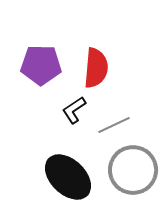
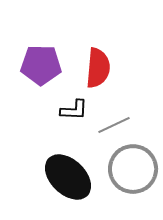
red semicircle: moved 2 px right
black L-shape: rotated 144 degrees counterclockwise
gray circle: moved 1 px up
